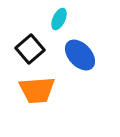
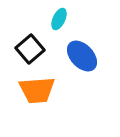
blue ellipse: moved 2 px right, 1 px down
